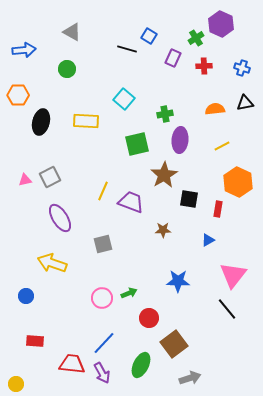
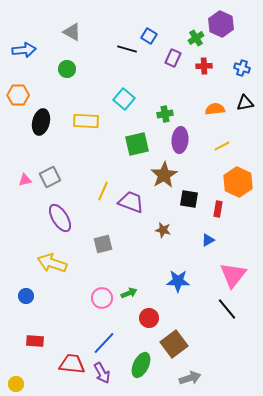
brown star at (163, 230): rotated 14 degrees clockwise
